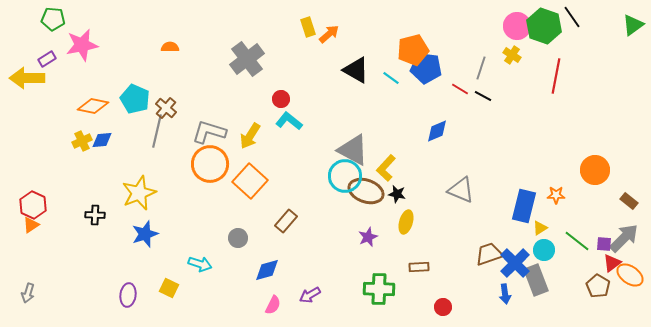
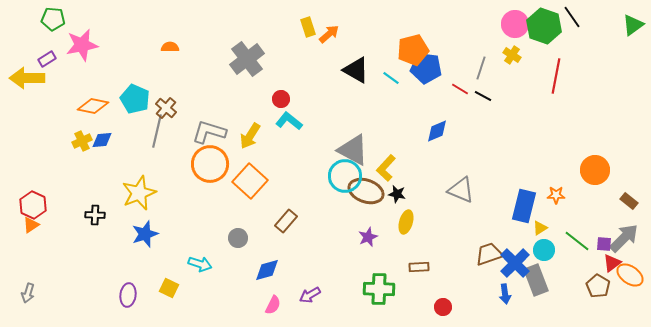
pink circle at (517, 26): moved 2 px left, 2 px up
